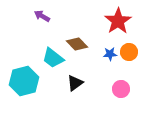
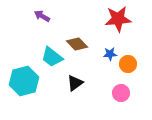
red star: moved 2 px up; rotated 28 degrees clockwise
orange circle: moved 1 px left, 12 px down
cyan trapezoid: moved 1 px left, 1 px up
pink circle: moved 4 px down
